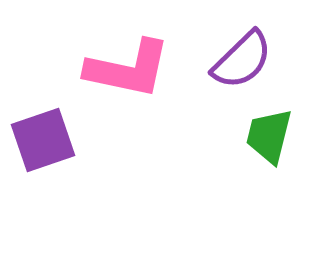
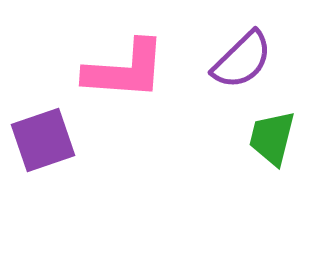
pink L-shape: moved 3 px left, 1 px down; rotated 8 degrees counterclockwise
green trapezoid: moved 3 px right, 2 px down
